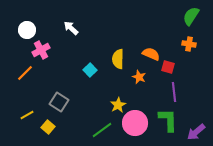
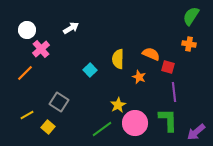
white arrow: rotated 105 degrees clockwise
pink cross: moved 1 px up; rotated 12 degrees counterclockwise
green line: moved 1 px up
